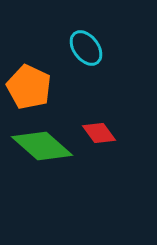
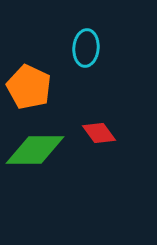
cyan ellipse: rotated 42 degrees clockwise
green diamond: moved 7 px left, 4 px down; rotated 42 degrees counterclockwise
